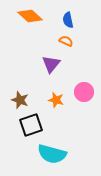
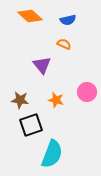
blue semicircle: rotated 91 degrees counterclockwise
orange semicircle: moved 2 px left, 3 px down
purple triangle: moved 9 px left, 1 px down; rotated 18 degrees counterclockwise
pink circle: moved 3 px right
brown star: rotated 12 degrees counterclockwise
cyan semicircle: rotated 84 degrees counterclockwise
